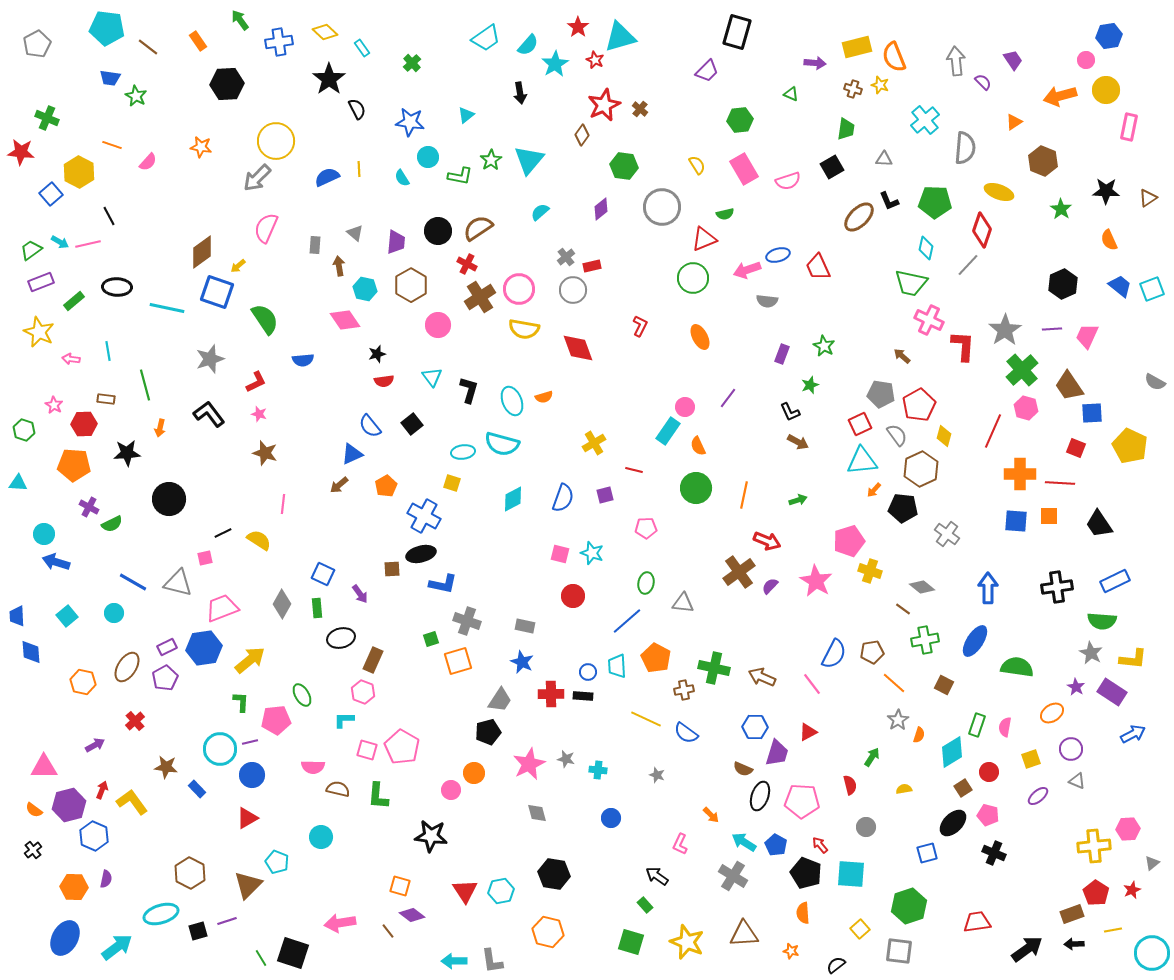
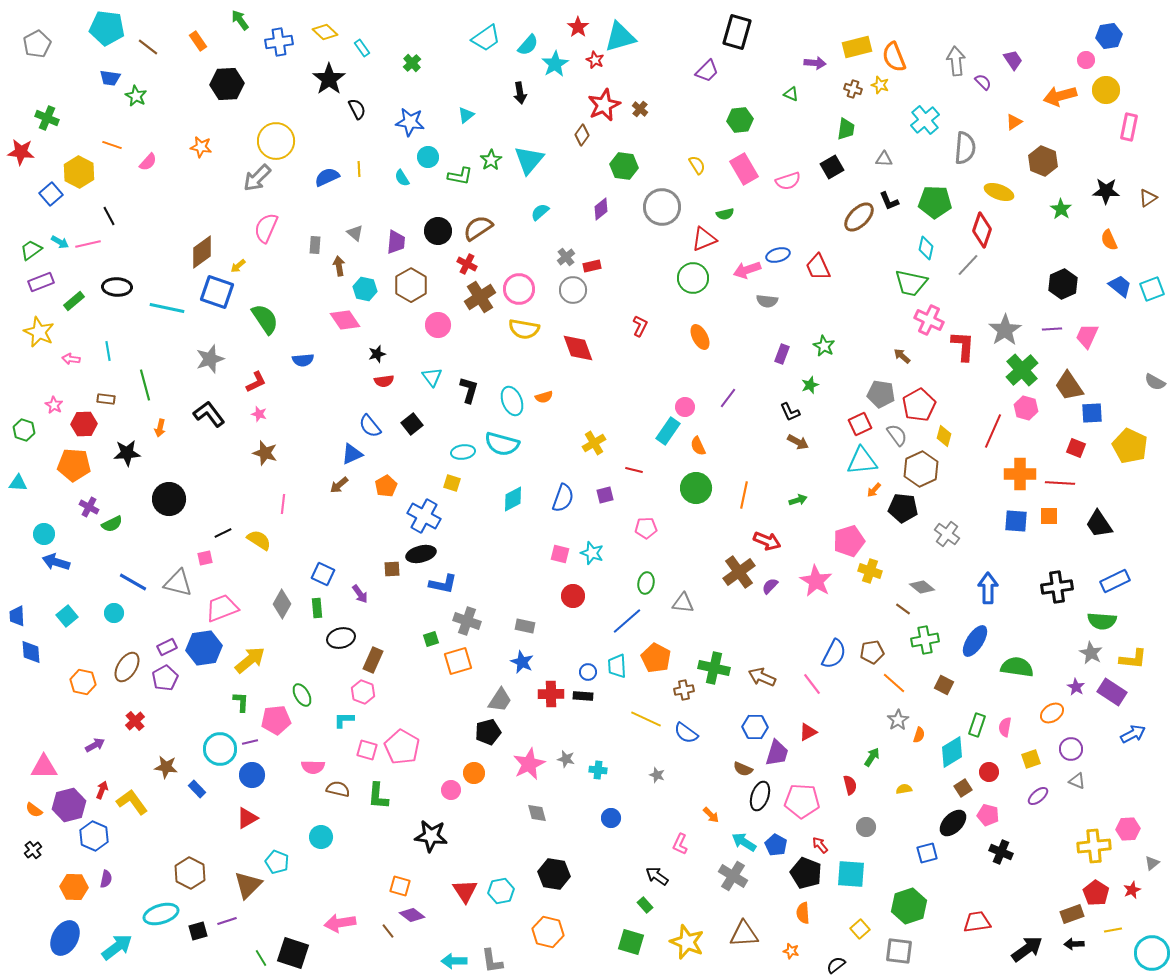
black cross at (994, 853): moved 7 px right, 1 px up
